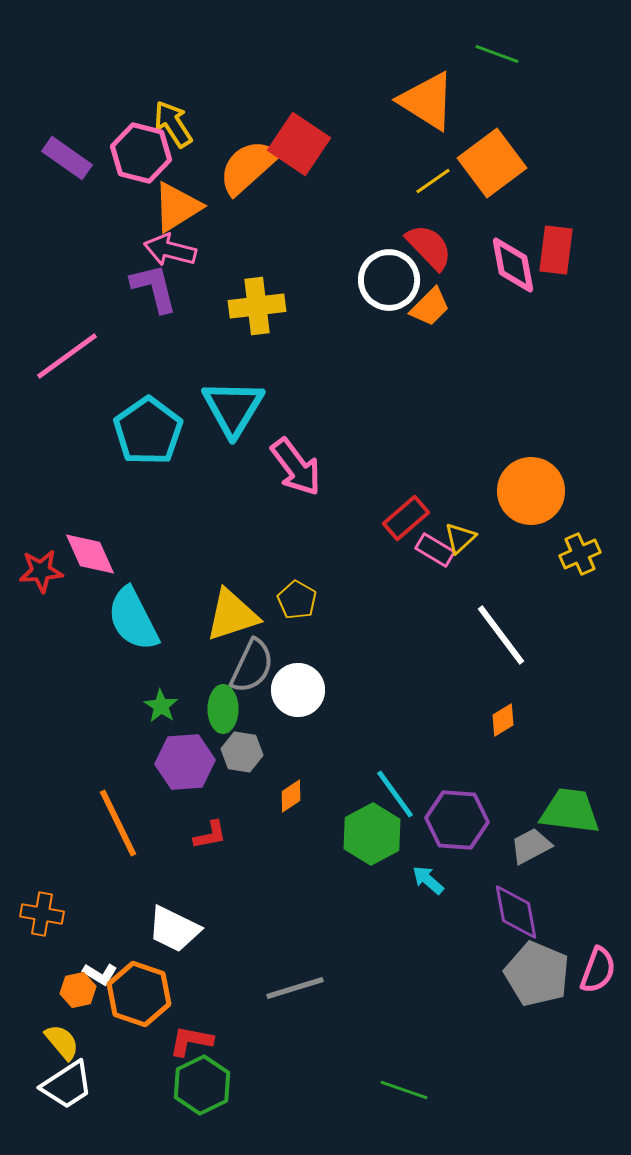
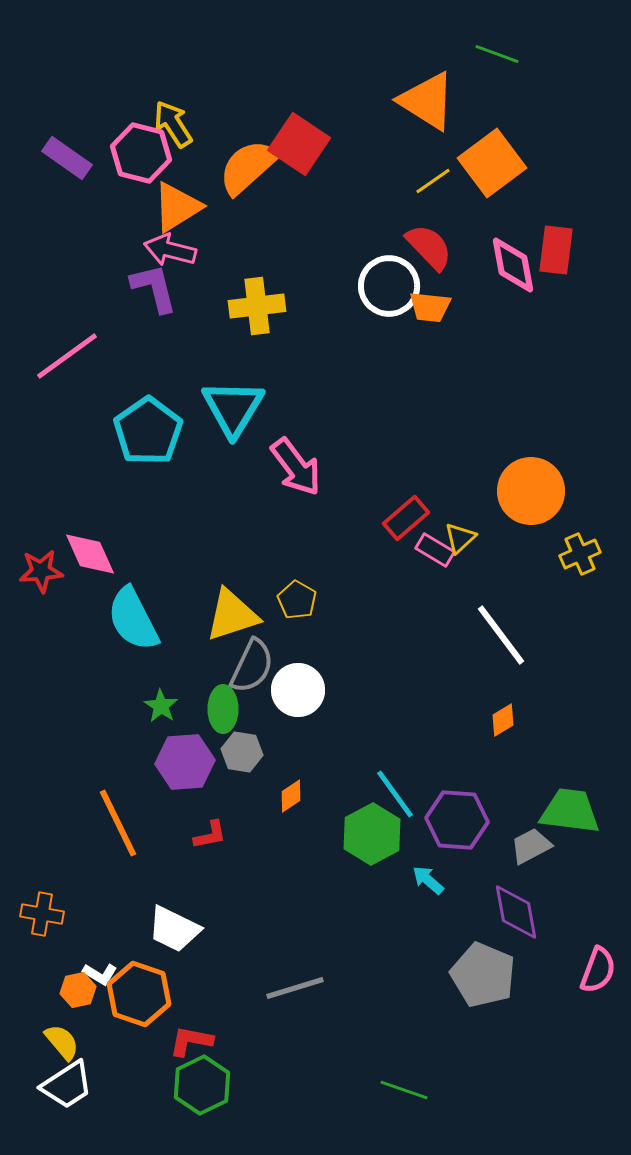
white circle at (389, 280): moved 6 px down
orange trapezoid at (430, 307): rotated 51 degrees clockwise
gray pentagon at (537, 974): moved 54 px left, 1 px down
